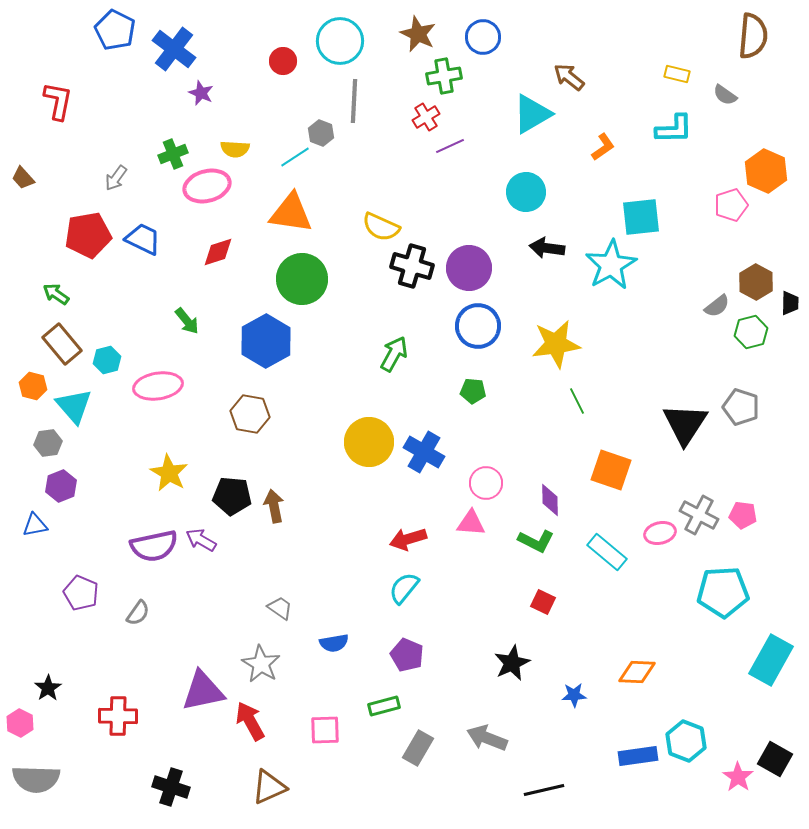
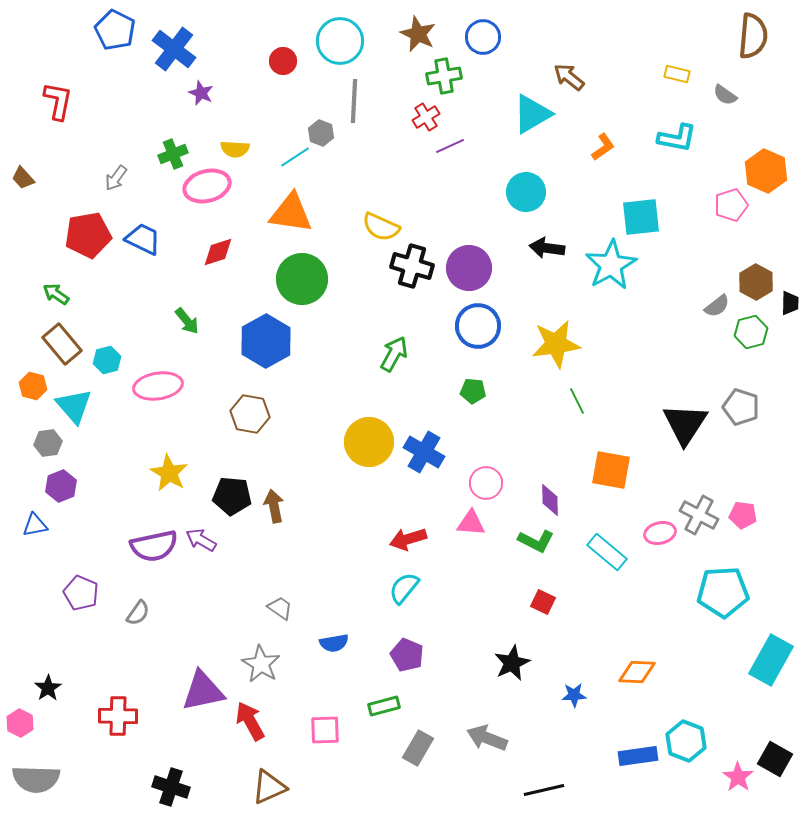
cyan L-shape at (674, 129): moved 3 px right, 9 px down; rotated 12 degrees clockwise
orange square at (611, 470): rotated 9 degrees counterclockwise
